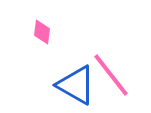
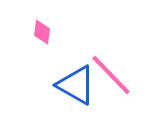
pink line: rotated 6 degrees counterclockwise
